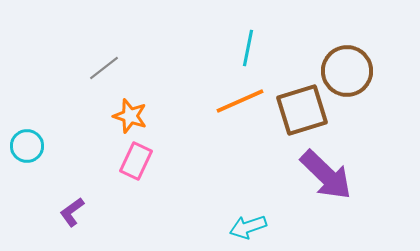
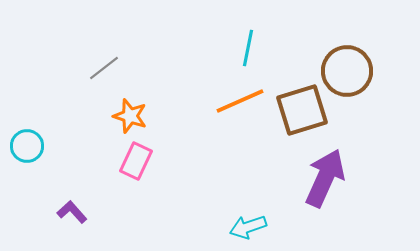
purple arrow: moved 1 px left, 3 px down; rotated 110 degrees counterclockwise
purple L-shape: rotated 84 degrees clockwise
